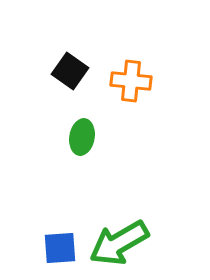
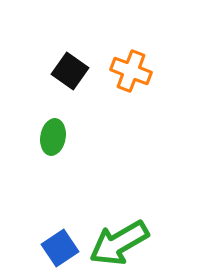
orange cross: moved 10 px up; rotated 15 degrees clockwise
green ellipse: moved 29 px left
blue square: rotated 30 degrees counterclockwise
